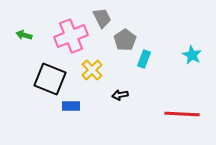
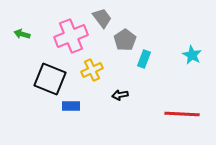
gray trapezoid: rotated 10 degrees counterclockwise
green arrow: moved 2 px left, 1 px up
yellow cross: rotated 20 degrees clockwise
